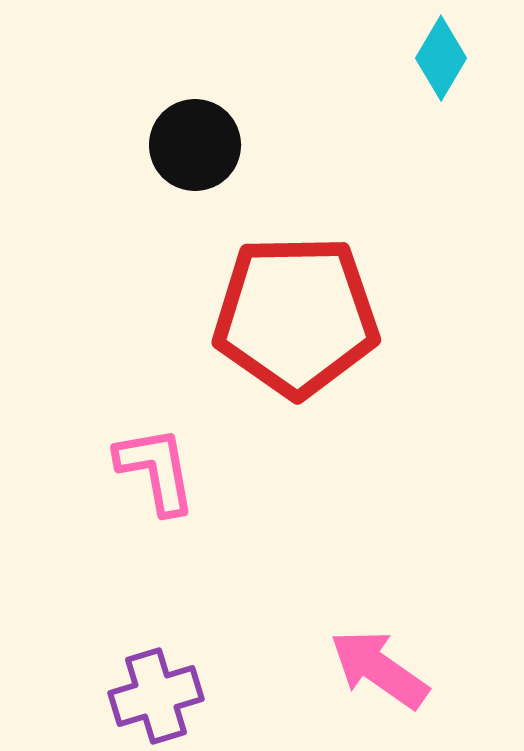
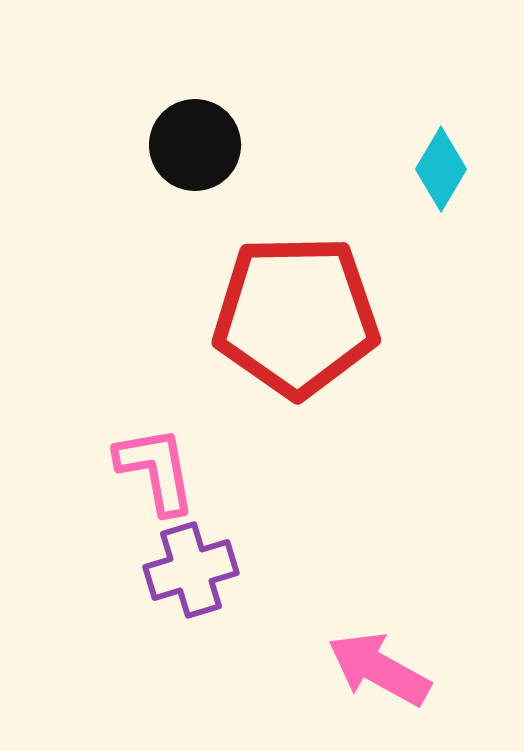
cyan diamond: moved 111 px down
pink arrow: rotated 6 degrees counterclockwise
purple cross: moved 35 px right, 126 px up
